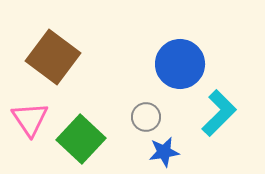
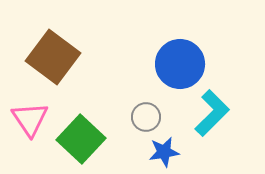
cyan L-shape: moved 7 px left
